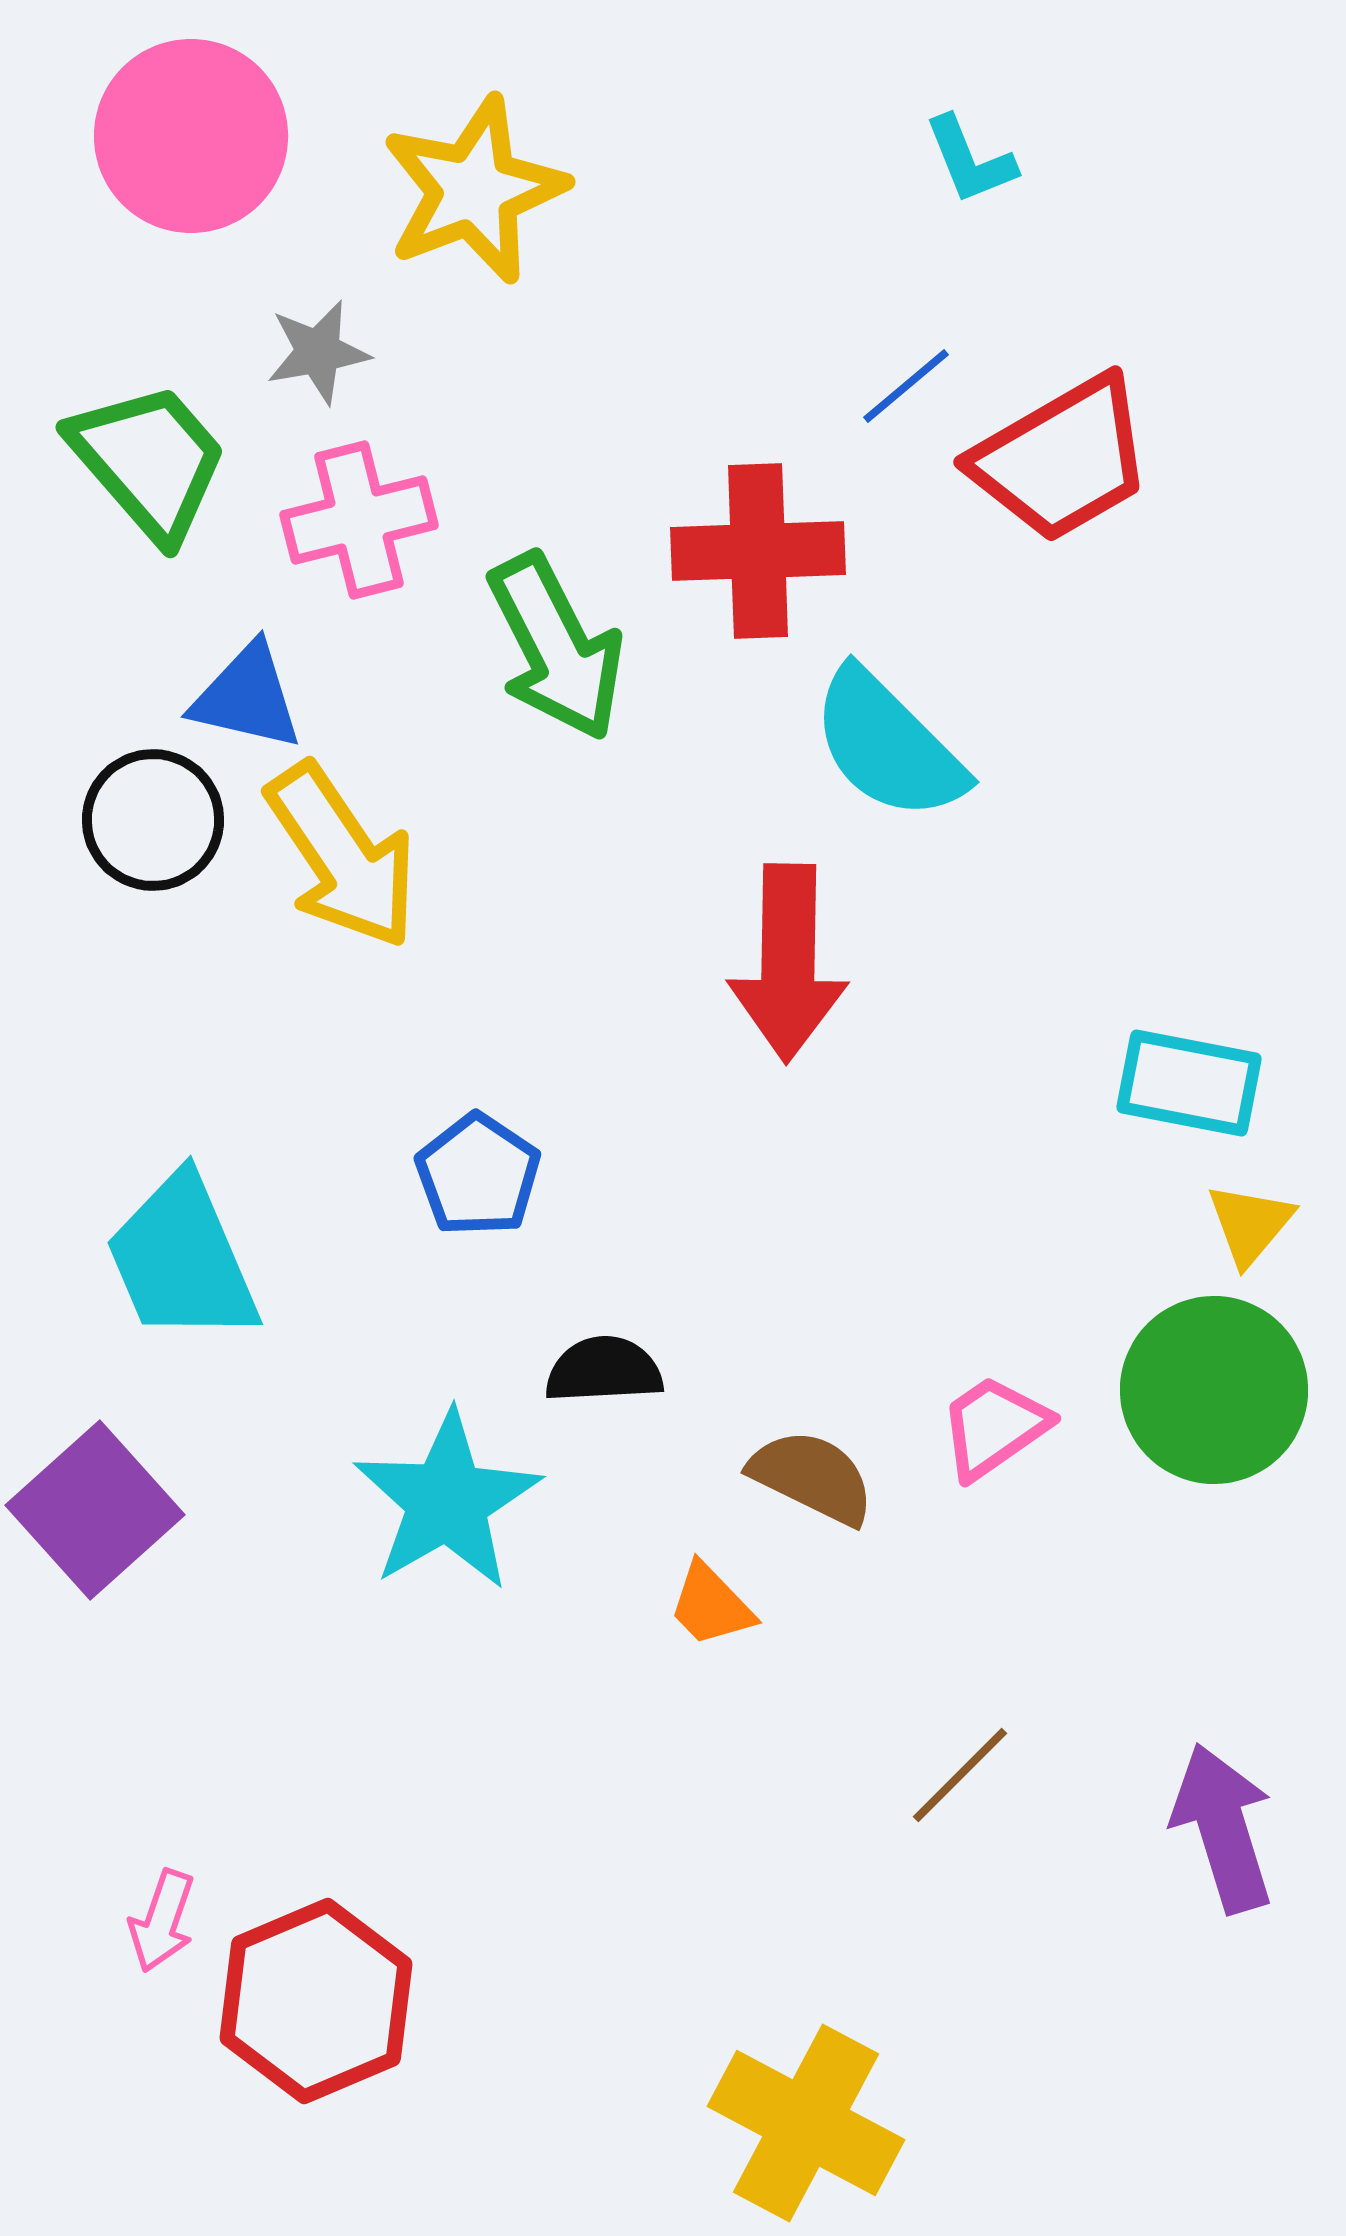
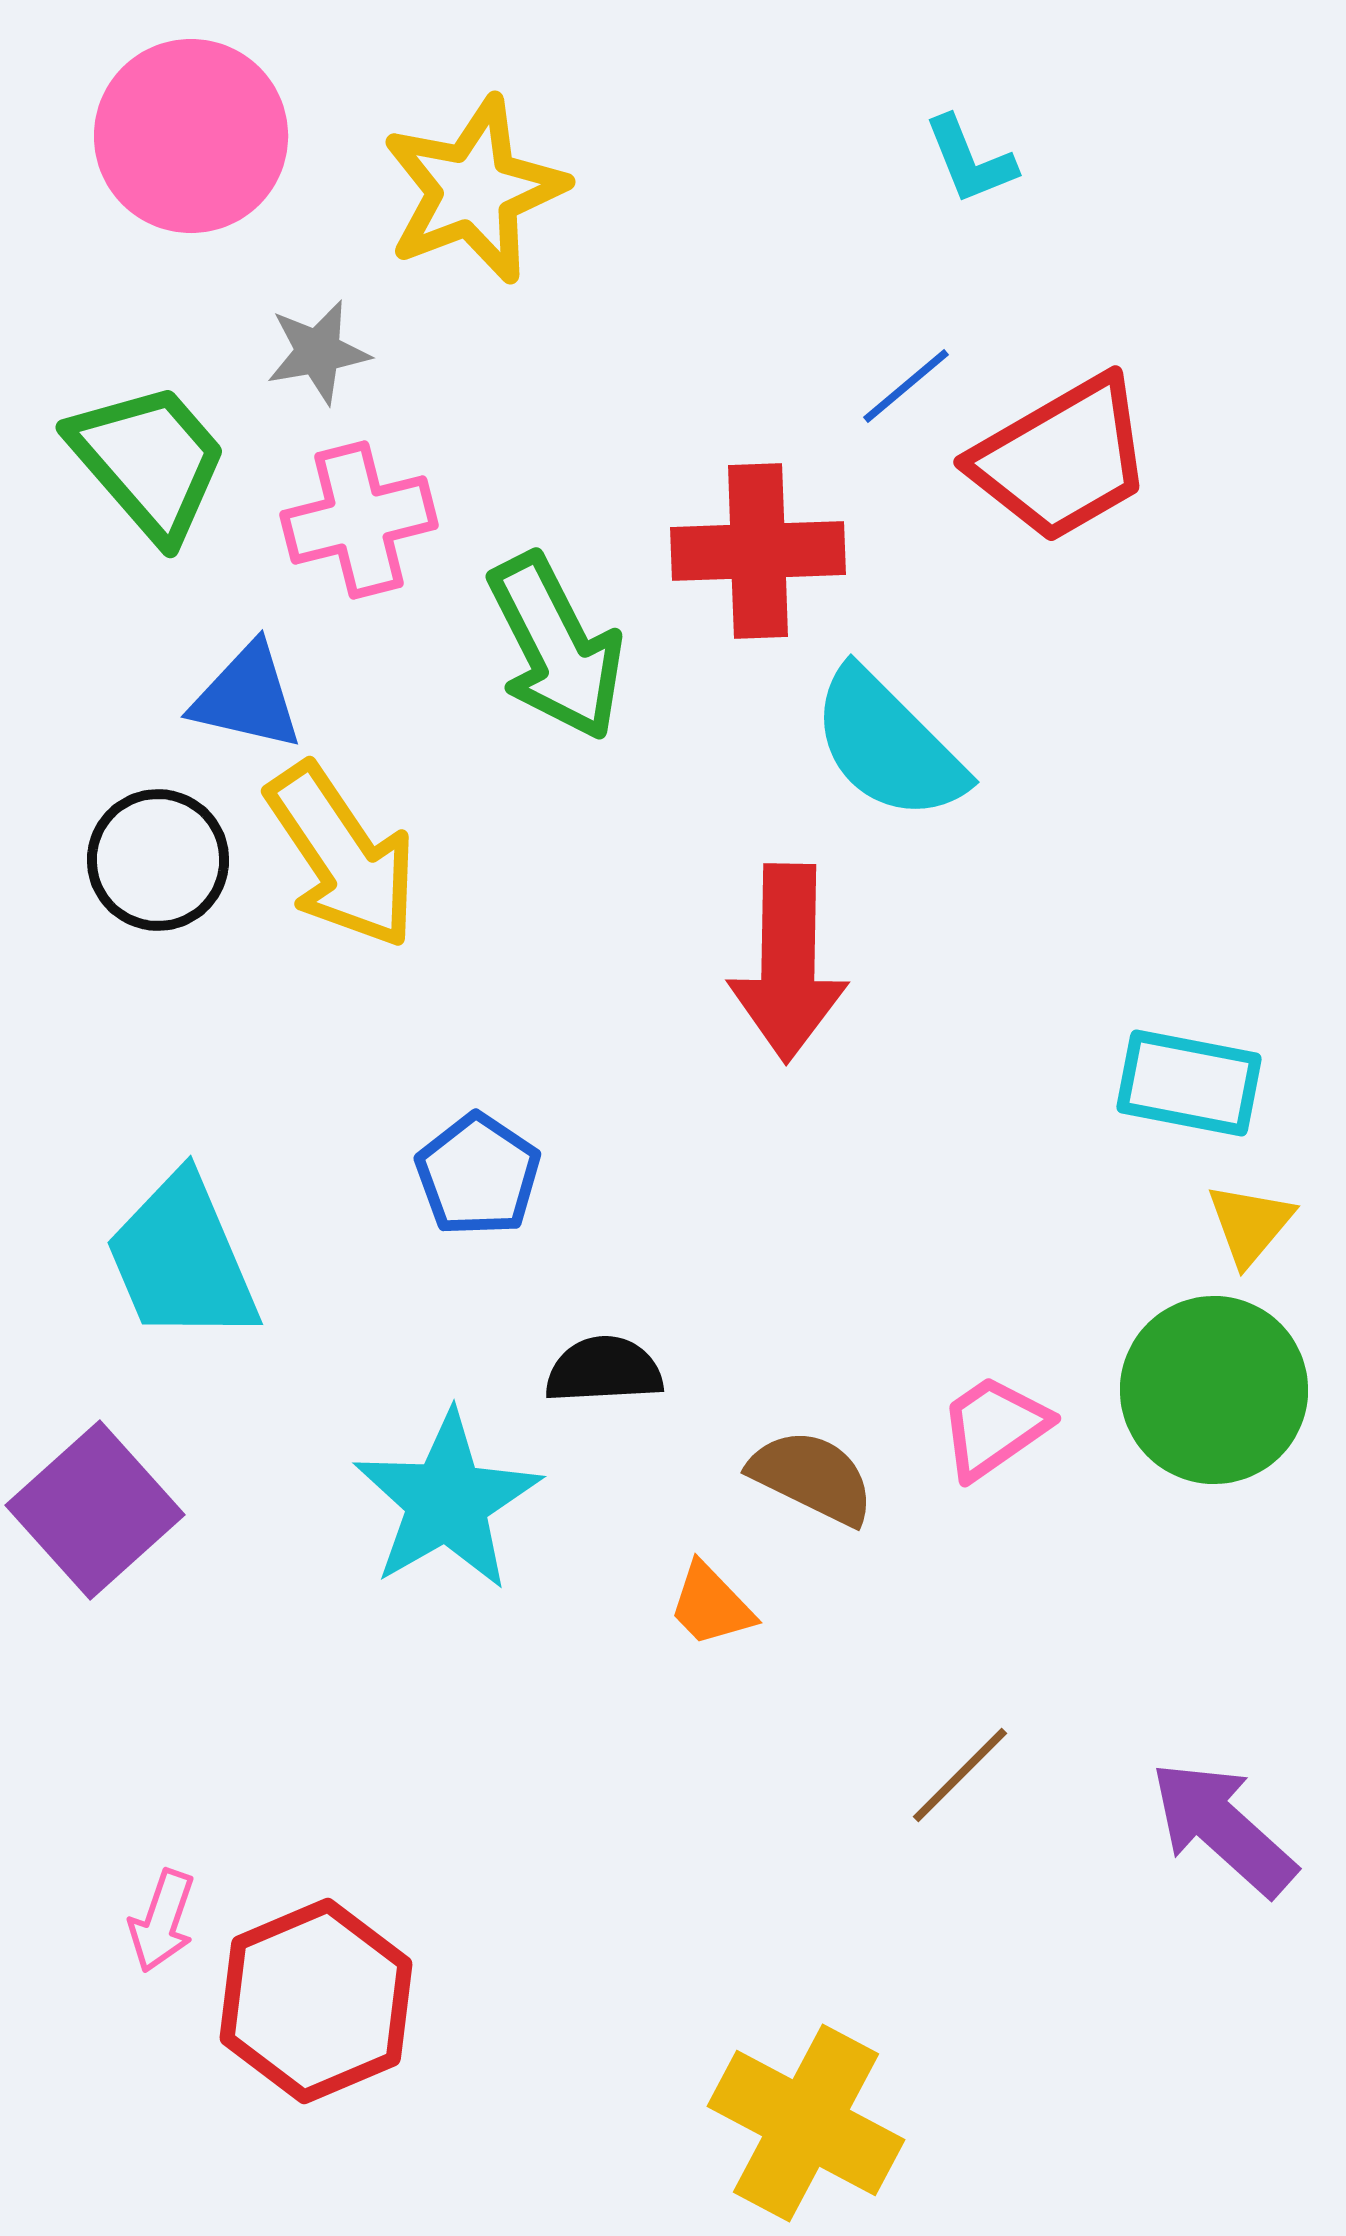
black circle: moved 5 px right, 40 px down
purple arrow: rotated 31 degrees counterclockwise
